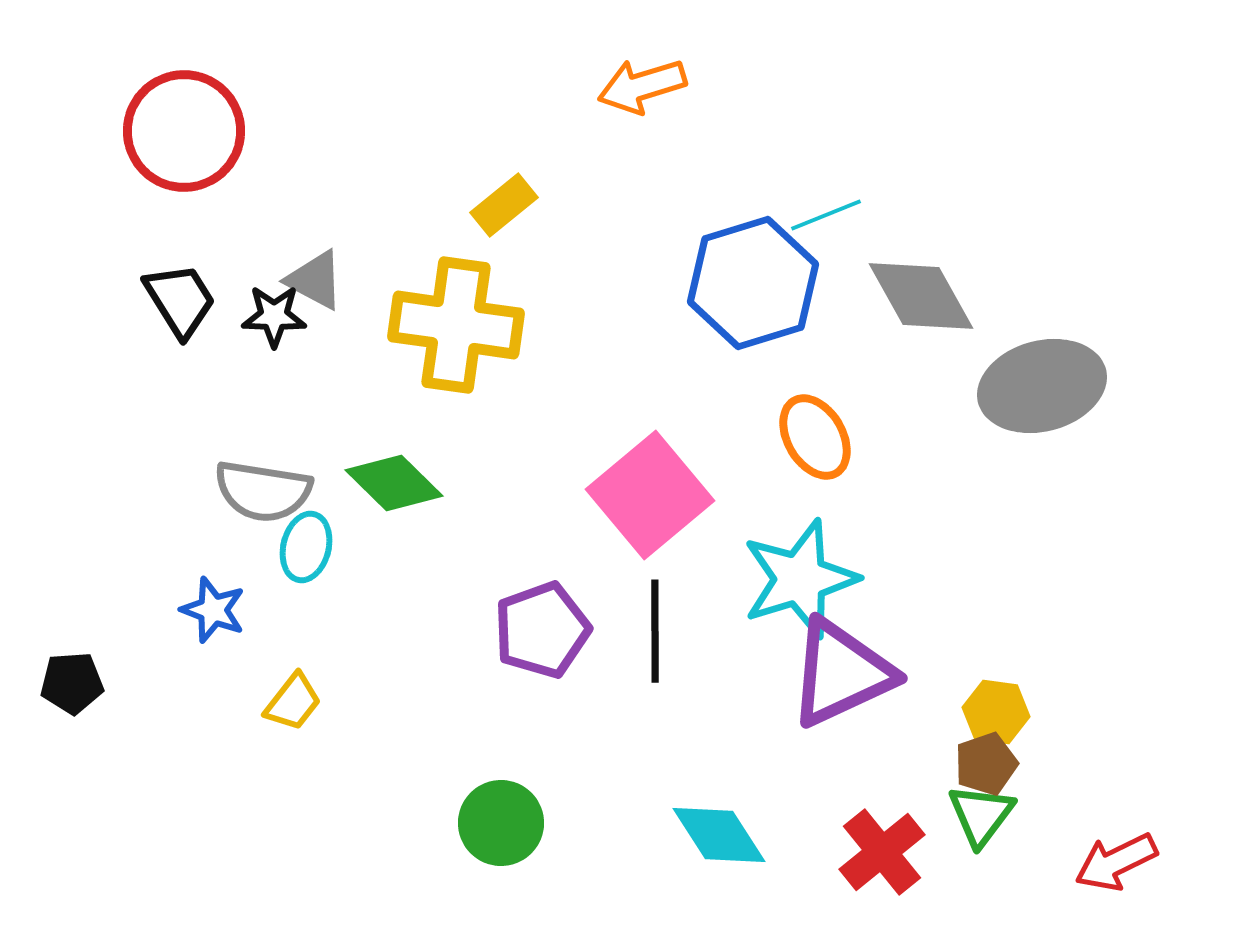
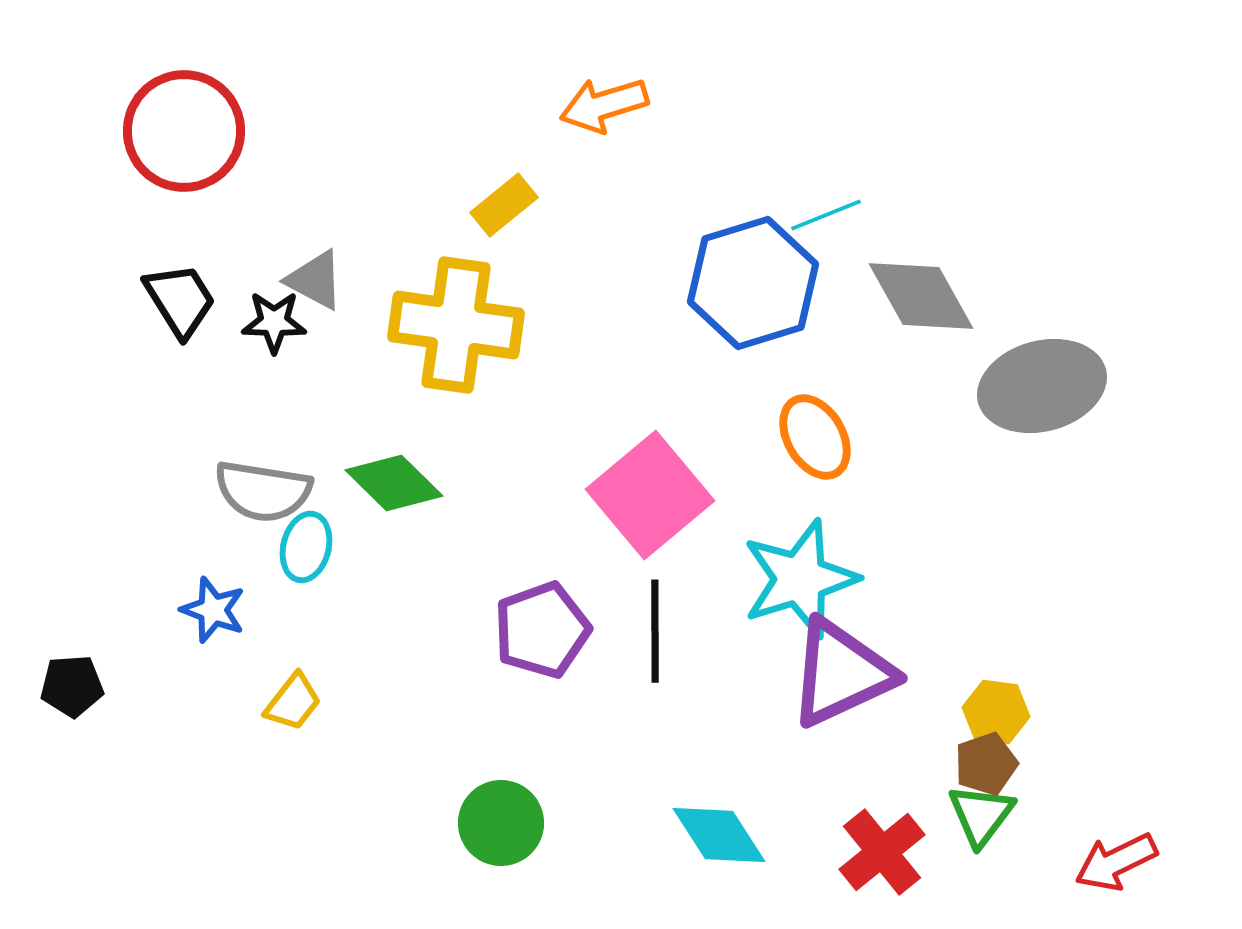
orange arrow: moved 38 px left, 19 px down
black star: moved 6 px down
black pentagon: moved 3 px down
